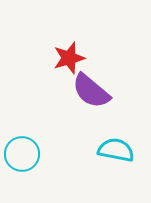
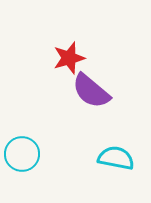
cyan semicircle: moved 8 px down
